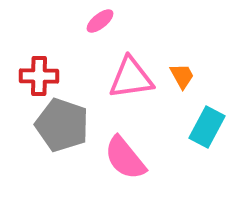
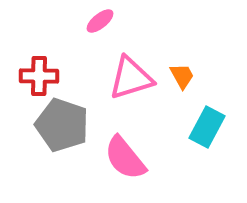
pink triangle: rotated 9 degrees counterclockwise
